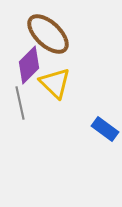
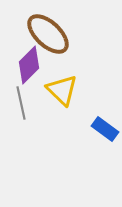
yellow triangle: moved 7 px right, 7 px down
gray line: moved 1 px right
